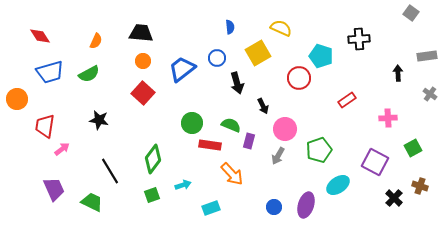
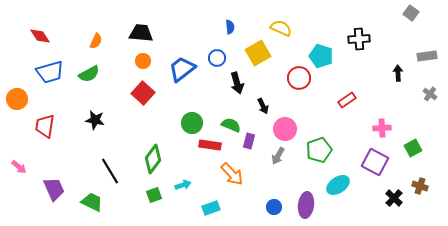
pink cross at (388, 118): moved 6 px left, 10 px down
black star at (99, 120): moved 4 px left
pink arrow at (62, 149): moved 43 px left, 18 px down; rotated 77 degrees clockwise
green square at (152, 195): moved 2 px right
purple ellipse at (306, 205): rotated 10 degrees counterclockwise
